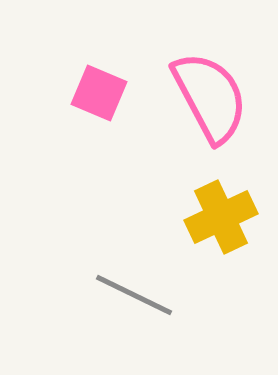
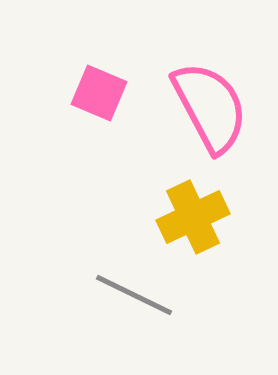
pink semicircle: moved 10 px down
yellow cross: moved 28 px left
